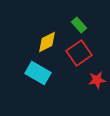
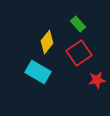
green rectangle: moved 1 px left, 1 px up
yellow diamond: rotated 25 degrees counterclockwise
cyan rectangle: moved 1 px up
